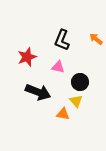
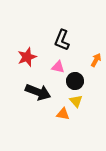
orange arrow: moved 21 px down; rotated 80 degrees clockwise
black circle: moved 5 px left, 1 px up
